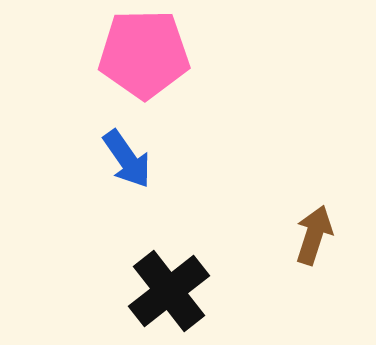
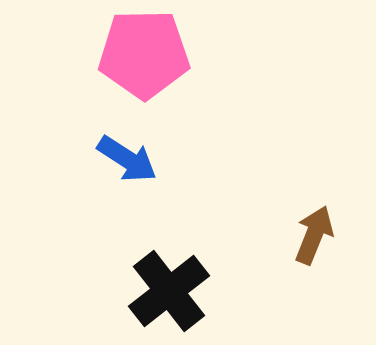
blue arrow: rotated 22 degrees counterclockwise
brown arrow: rotated 4 degrees clockwise
